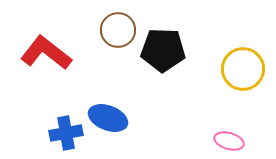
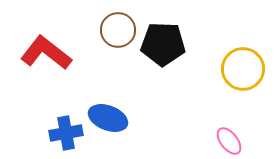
black pentagon: moved 6 px up
pink ellipse: rotated 36 degrees clockwise
